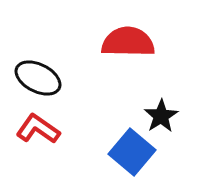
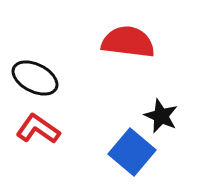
red semicircle: rotated 6 degrees clockwise
black ellipse: moved 3 px left
black star: rotated 16 degrees counterclockwise
